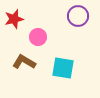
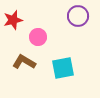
red star: moved 1 px left, 1 px down
cyan square: rotated 20 degrees counterclockwise
